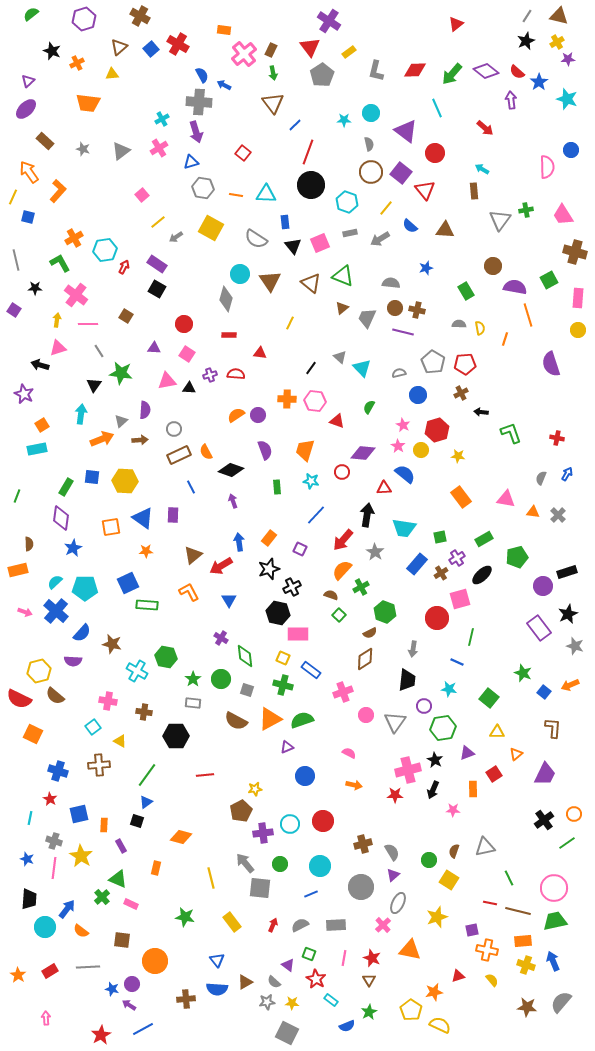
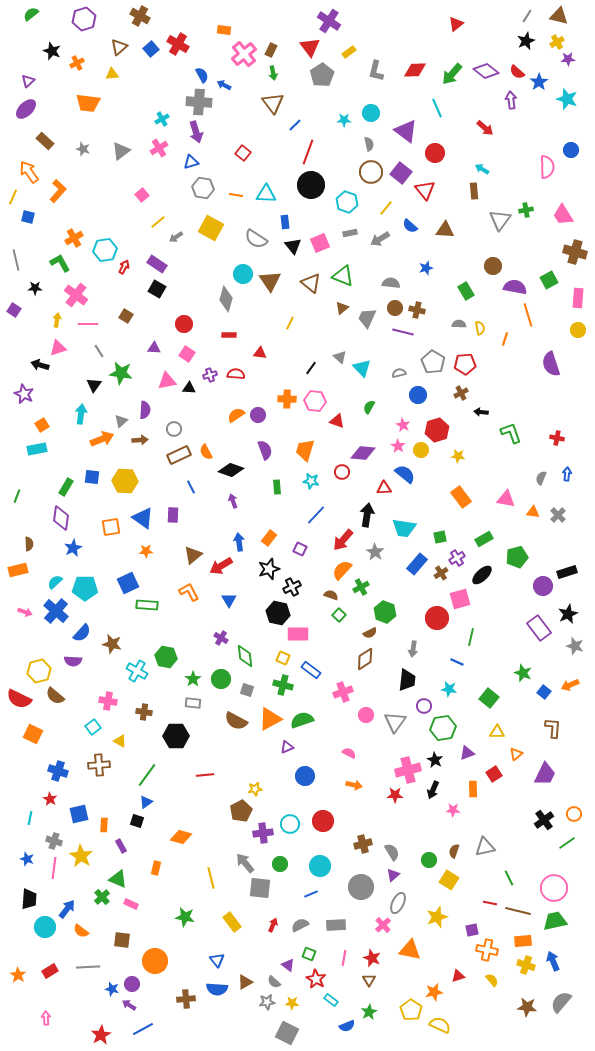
cyan circle at (240, 274): moved 3 px right
blue arrow at (567, 474): rotated 24 degrees counterclockwise
